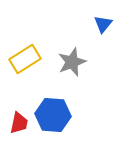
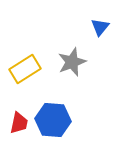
blue triangle: moved 3 px left, 3 px down
yellow rectangle: moved 10 px down
blue hexagon: moved 5 px down
